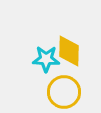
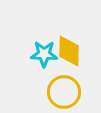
cyan star: moved 2 px left, 5 px up
